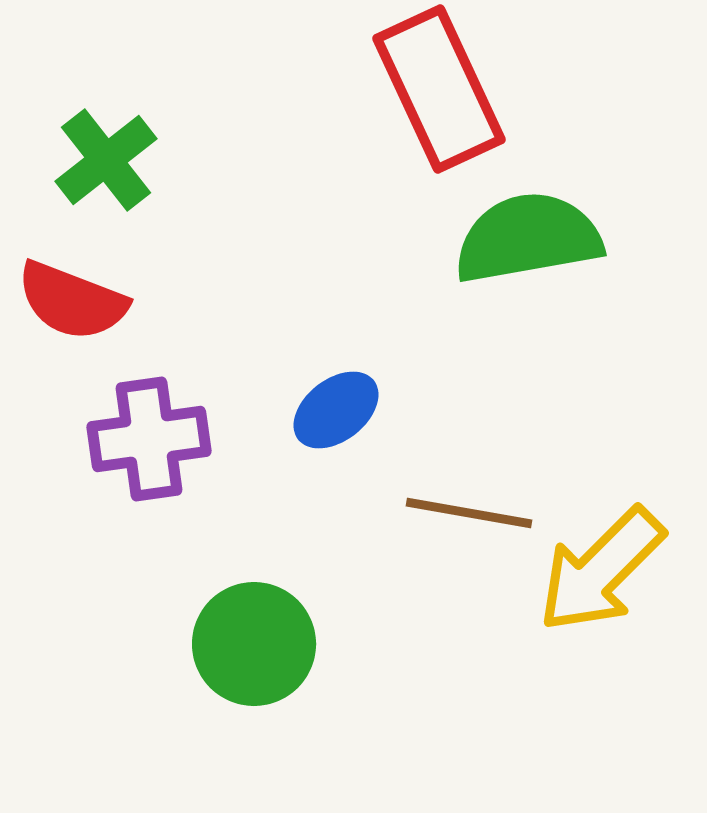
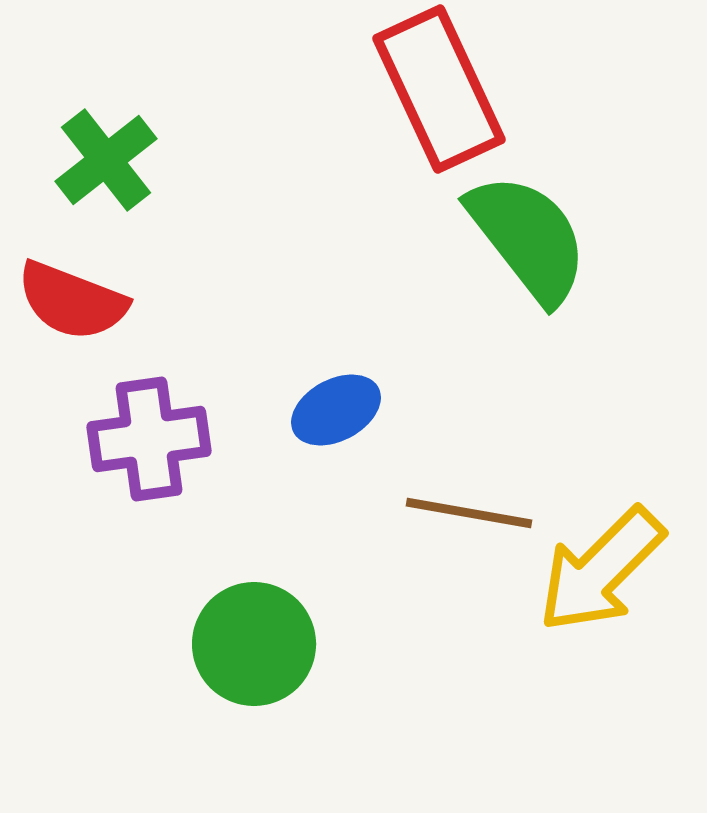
green semicircle: rotated 62 degrees clockwise
blue ellipse: rotated 10 degrees clockwise
